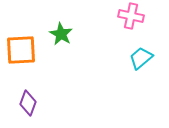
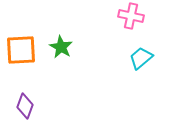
green star: moved 13 px down
purple diamond: moved 3 px left, 3 px down
